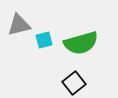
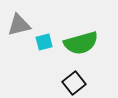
cyan square: moved 2 px down
